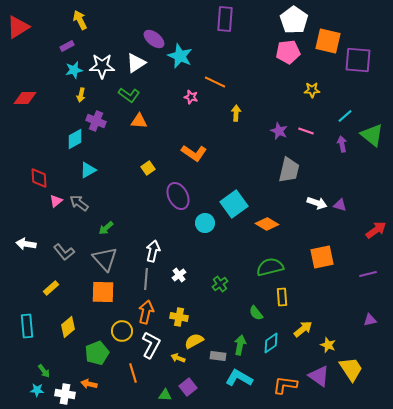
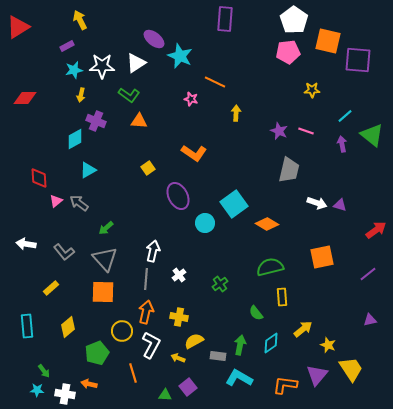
pink star at (191, 97): moved 2 px down
purple line at (368, 274): rotated 24 degrees counterclockwise
purple triangle at (319, 376): moved 2 px left, 1 px up; rotated 35 degrees clockwise
